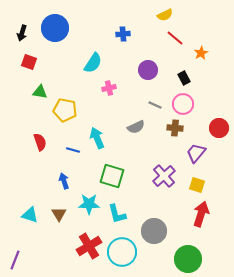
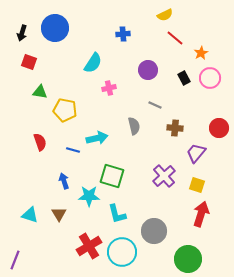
pink circle: moved 27 px right, 26 px up
gray semicircle: moved 2 px left, 1 px up; rotated 78 degrees counterclockwise
cyan arrow: rotated 100 degrees clockwise
cyan star: moved 8 px up
